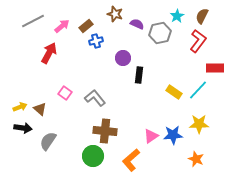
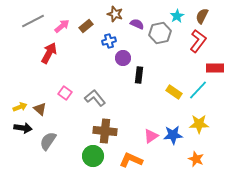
blue cross: moved 13 px right
orange L-shape: rotated 65 degrees clockwise
